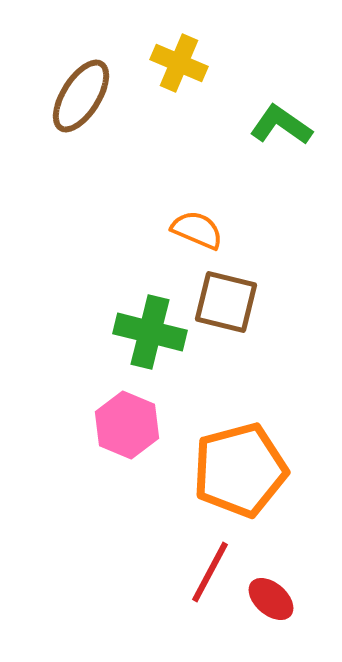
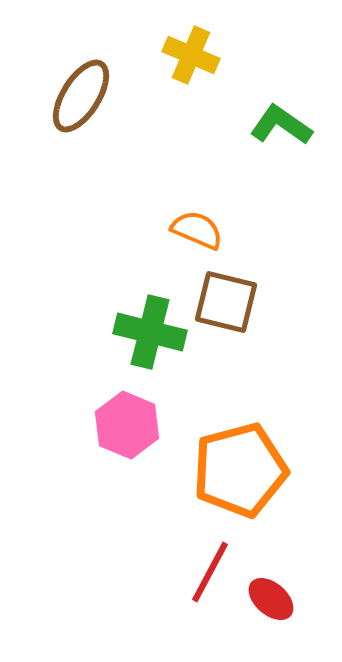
yellow cross: moved 12 px right, 8 px up
